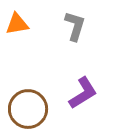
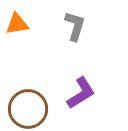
purple L-shape: moved 2 px left
